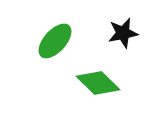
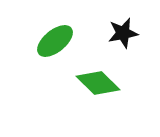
green ellipse: rotated 9 degrees clockwise
